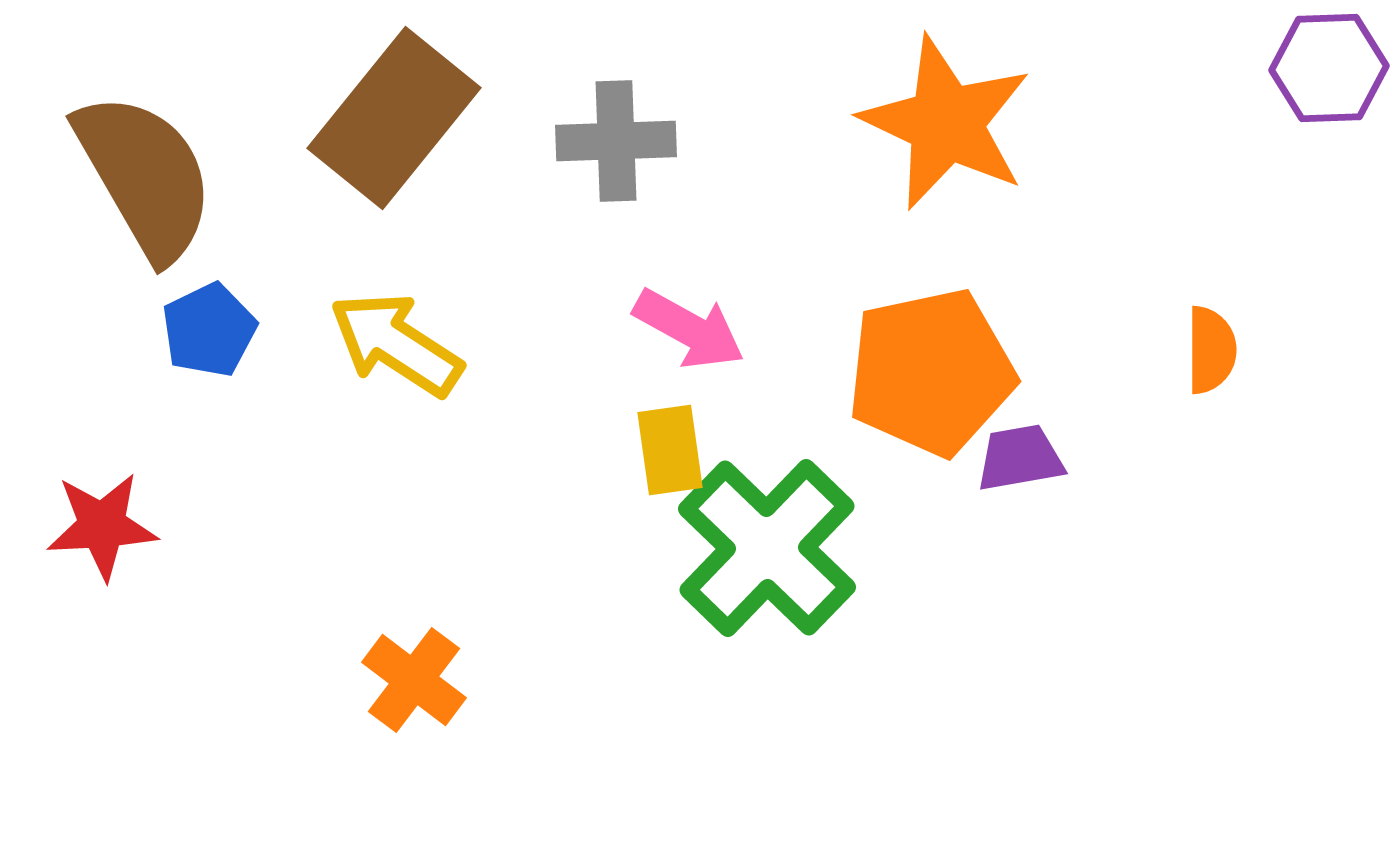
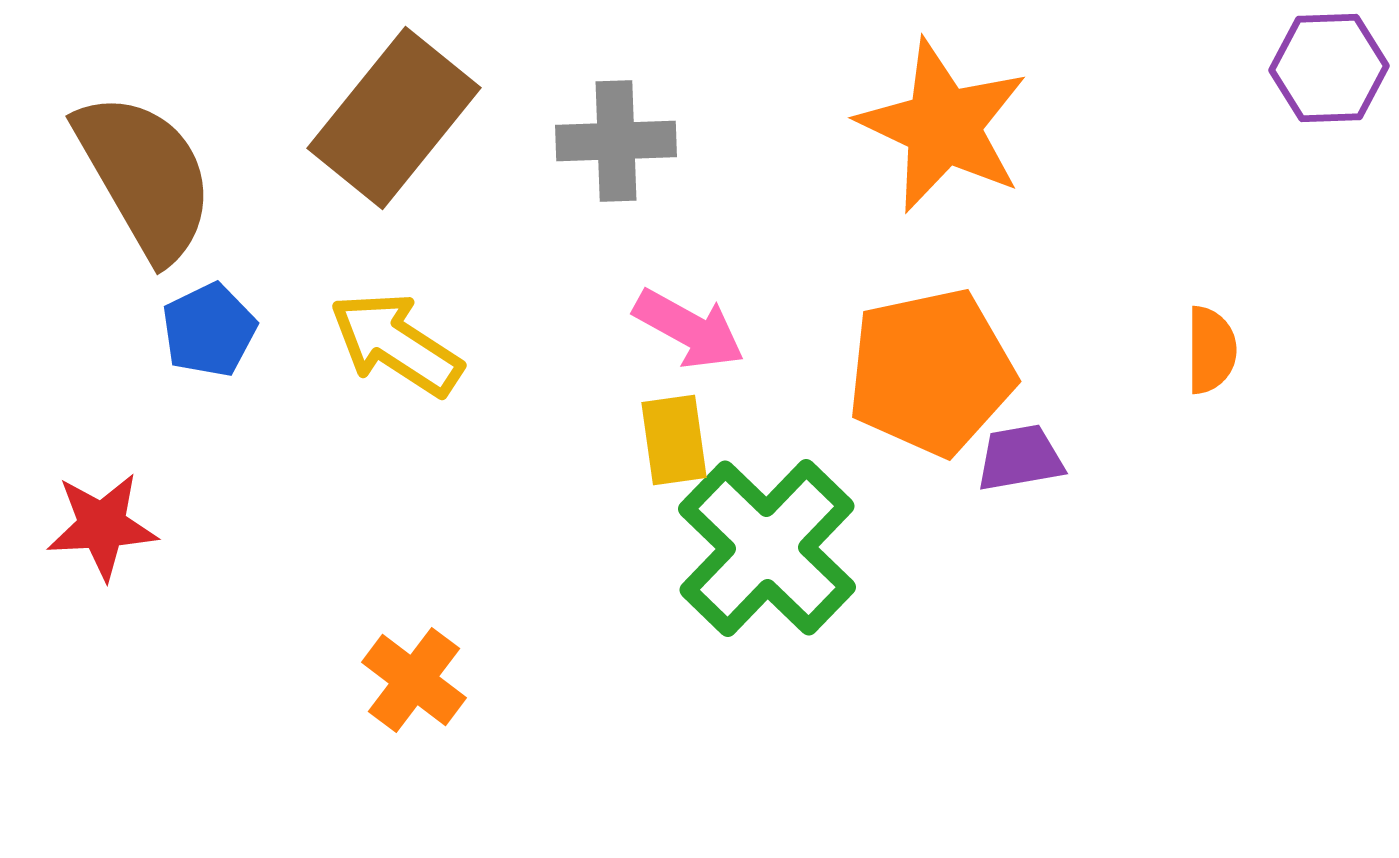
orange star: moved 3 px left, 3 px down
yellow rectangle: moved 4 px right, 10 px up
